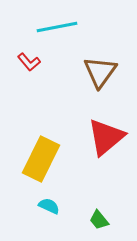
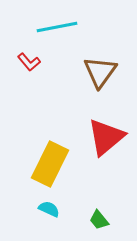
yellow rectangle: moved 9 px right, 5 px down
cyan semicircle: moved 3 px down
